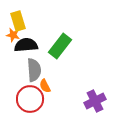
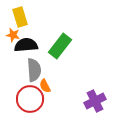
yellow rectangle: moved 2 px right, 4 px up
